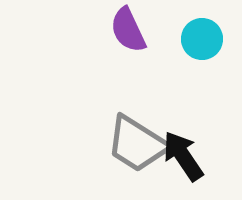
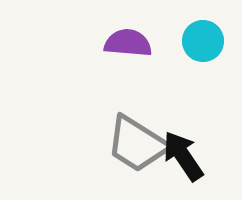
purple semicircle: moved 13 px down; rotated 120 degrees clockwise
cyan circle: moved 1 px right, 2 px down
